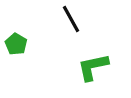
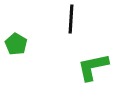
black line: rotated 32 degrees clockwise
